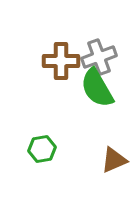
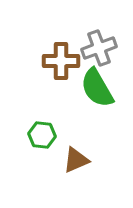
gray cross: moved 9 px up
green hexagon: moved 14 px up; rotated 16 degrees clockwise
brown triangle: moved 38 px left
